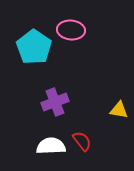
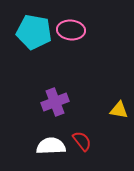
cyan pentagon: moved 15 px up; rotated 24 degrees counterclockwise
